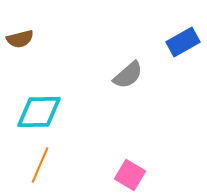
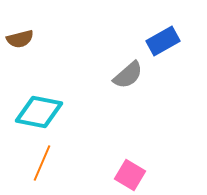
blue rectangle: moved 20 px left, 1 px up
cyan diamond: rotated 12 degrees clockwise
orange line: moved 2 px right, 2 px up
